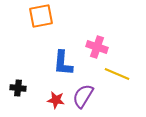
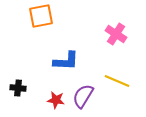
pink cross: moved 19 px right, 13 px up; rotated 15 degrees clockwise
blue L-shape: moved 3 px right, 2 px up; rotated 92 degrees counterclockwise
yellow line: moved 7 px down
